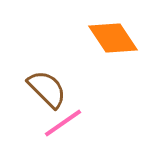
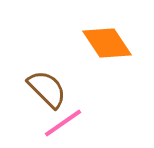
orange diamond: moved 6 px left, 5 px down
